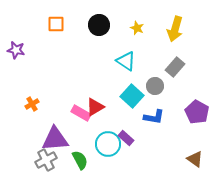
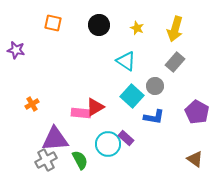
orange square: moved 3 px left, 1 px up; rotated 12 degrees clockwise
gray rectangle: moved 5 px up
pink rectangle: rotated 24 degrees counterclockwise
